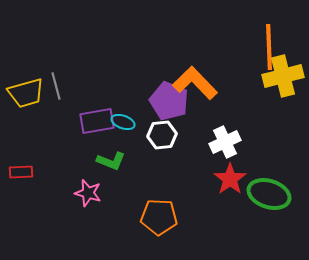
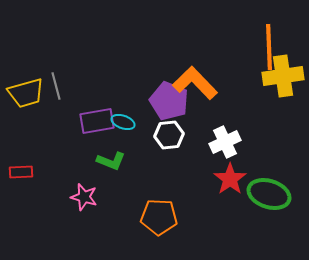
yellow cross: rotated 6 degrees clockwise
white hexagon: moved 7 px right
pink star: moved 4 px left, 4 px down
